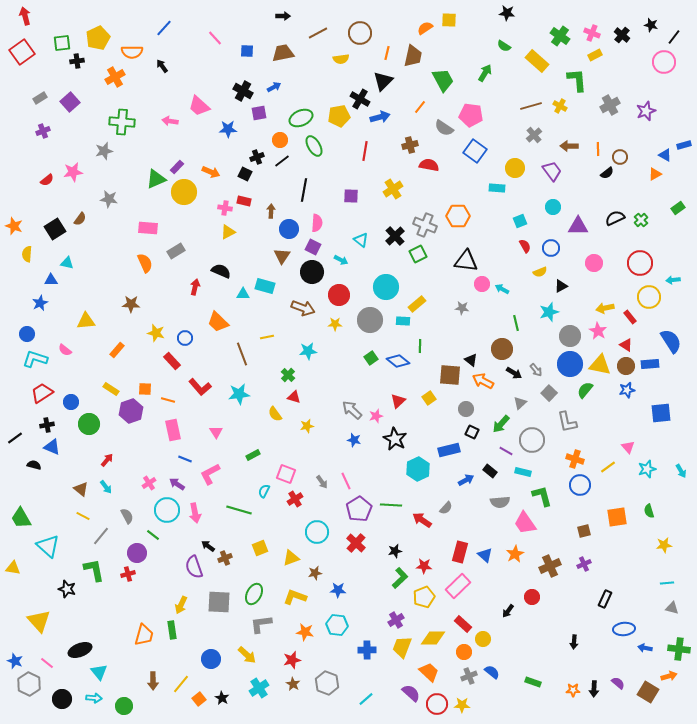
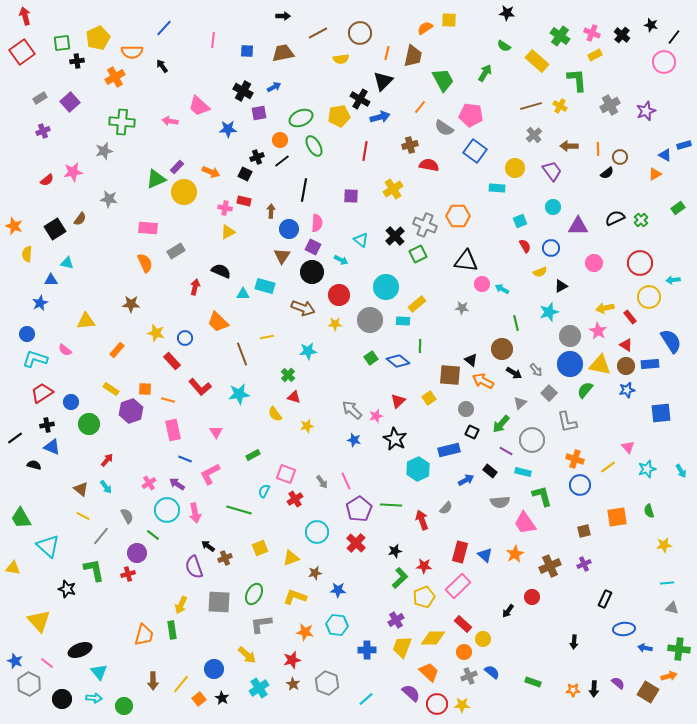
pink line at (215, 38): moved 2 px left, 2 px down; rotated 49 degrees clockwise
red arrow at (422, 520): rotated 36 degrees clockwise
blue circle at (211, 659): moved 3 px right, 10 px down
